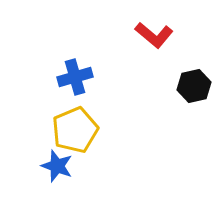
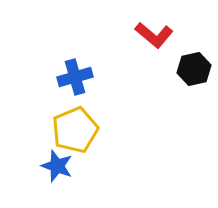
black hexagon: moved 17 px up
